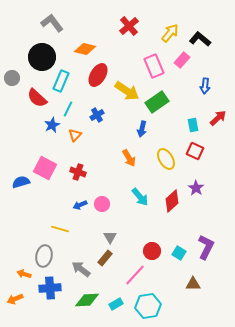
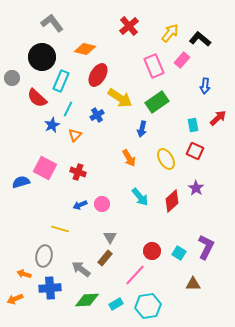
yellow arrow at (127, 91): moved 7 px left, 7 px down
